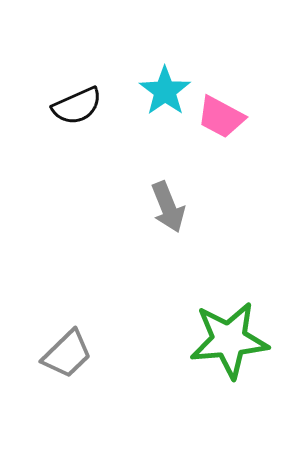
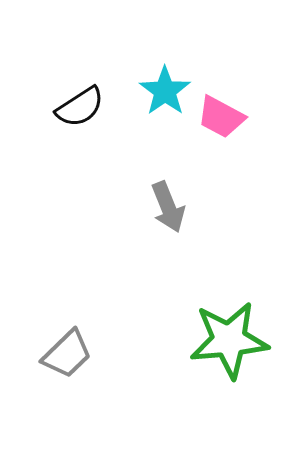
black semicircle: moved 3 px right, 1 px down; rotated 9 degrees counterclockwise
